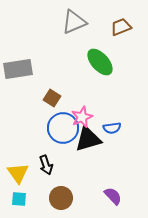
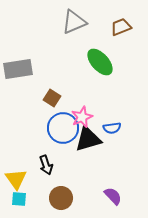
yellow triangle: moved 2 px left, 6 px down
